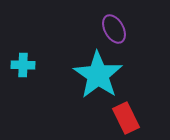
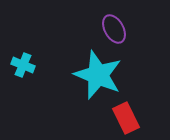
cyan cross: rotated 20 degrees clockwise
cyan star: rotated 12 degrees counterclockwise
